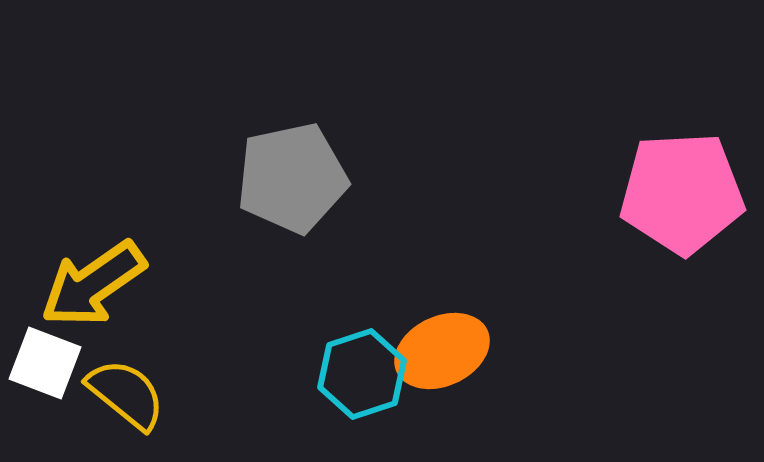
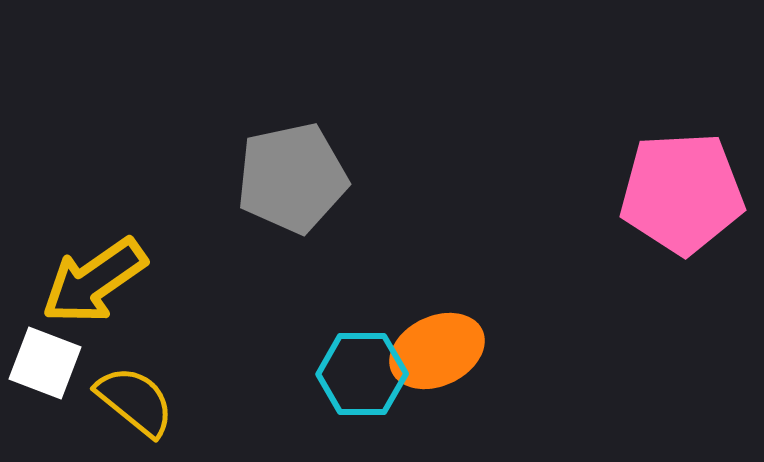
yellow arrow: moved 1 px right, 3 px up
orange ellipse: moved 5 px left
cyan hexagon: rotated 18 degrees clockwise
yellow semicircle: moved 9 px right, 7 px down
